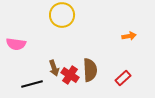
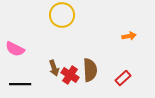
pink semicircle: moved 1 px left, 5 px down; rotated 18 degrees clockwise
black line: moved 12 px left; rotated 15 degrees clockwise
